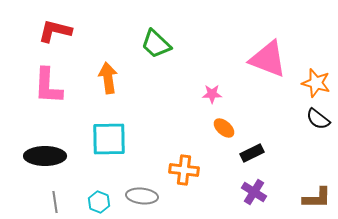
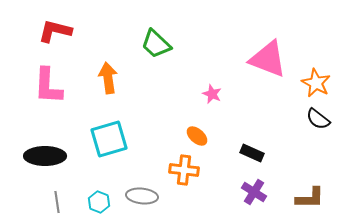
orange star: rotated 12 degrees clockwise
pink star: rotated 24 degrees clockwise
orange ellipse: moved 27 px left, 8 px down
cyan square: rotated 15 degrees counterclockwise
black rectangle: rotated 50 degrees clockwise
brown L-shape: moved 7 px left
gray line: moved 2 px right
